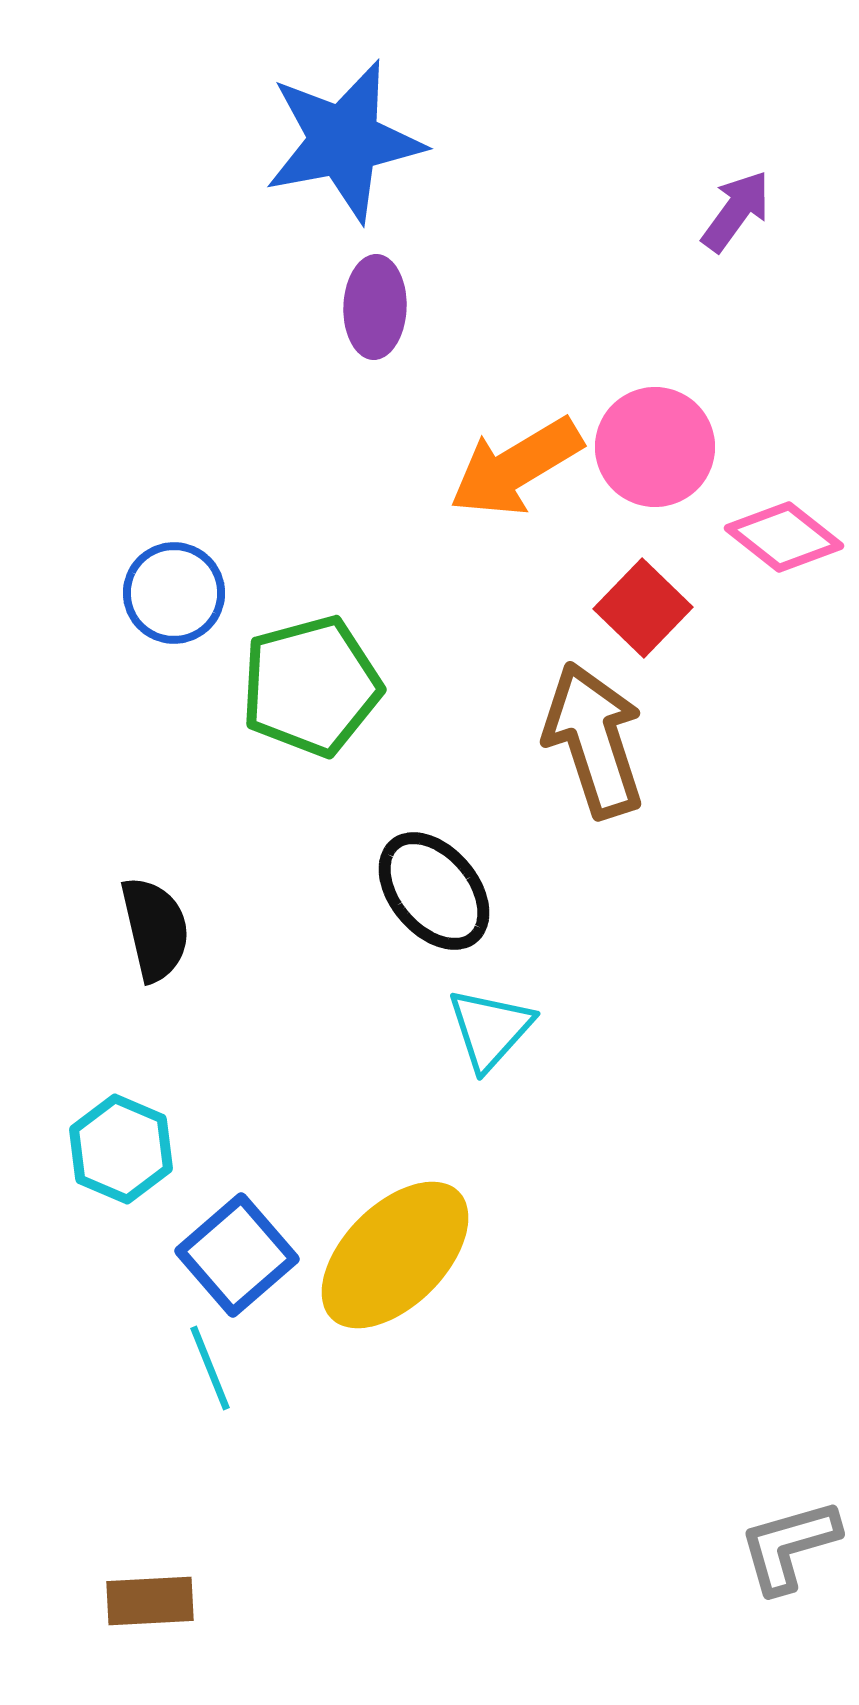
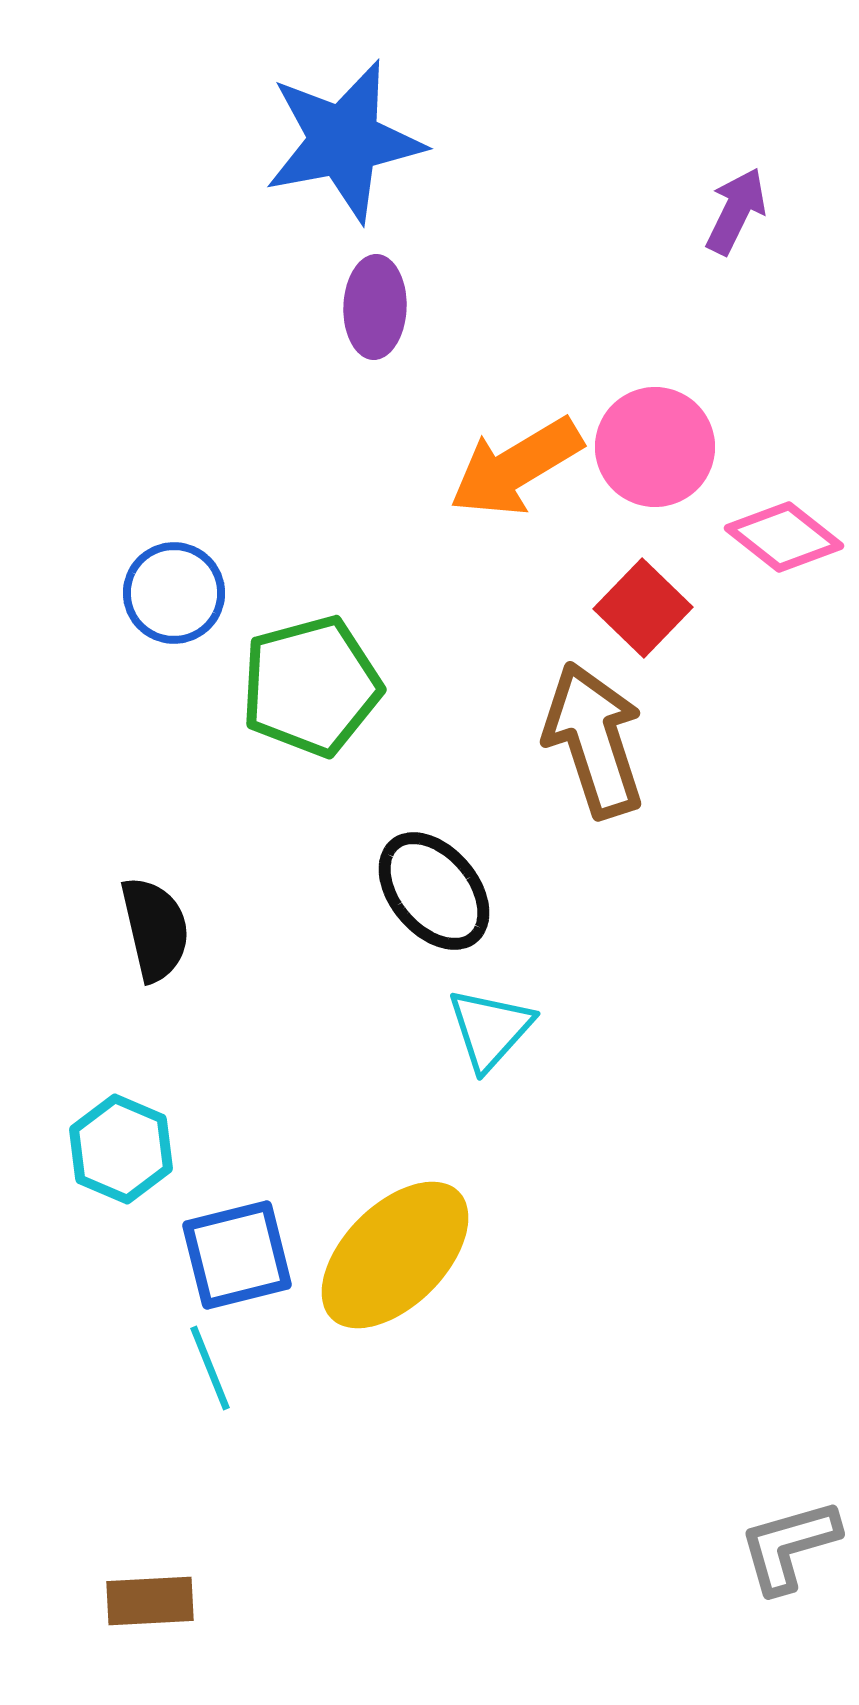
purple arrow: rotated 10 degrees counterclockwise
blue square: rotated 27 degrees clockwise
